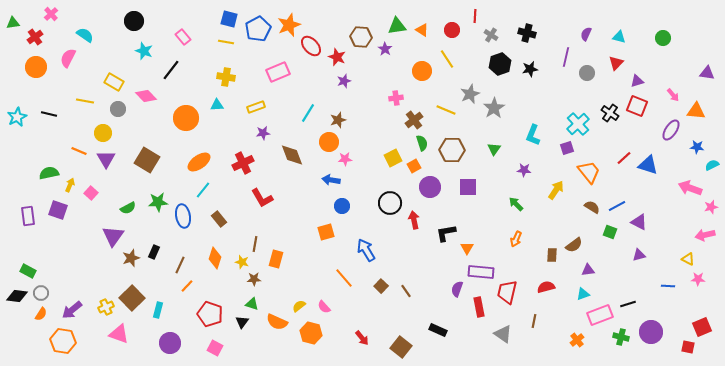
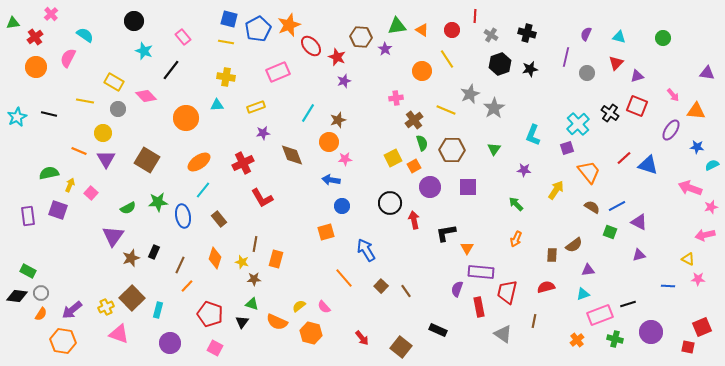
purple triangle at (637, 81): moved 5 px up
green cross at (621, 337): moved 6 px left, 2 px down
